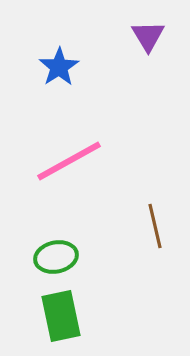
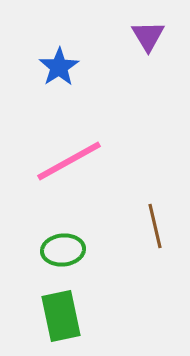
green ellipse: moved 7 px right, 7 px up; rotated 6 degrees clockwise
